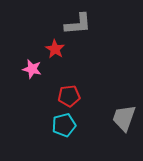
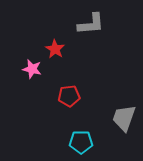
gray L-shape: moved 13 px right
cyan pentagon: moved 17 px right, 17 px down; rotated 15 degrees clockwise
